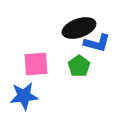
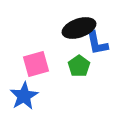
blue L-shape: rotated 64 degrees clockwise
pink square: rotated 12 degrees counterclockwise
blue star: rotated 24 degrees counterclockwise
